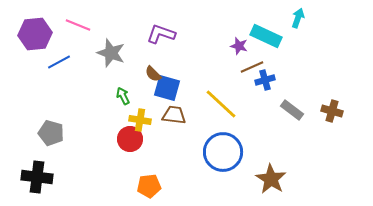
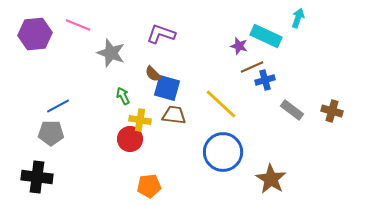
blue line: moved 1 px left, 44 px down
gray pentagon: rotated 15 degrees counterclockwise
